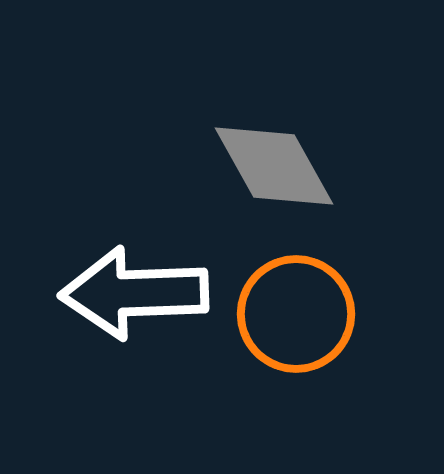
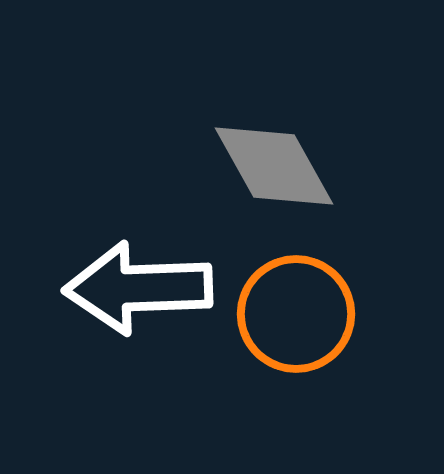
white arrow: moved 4 px right, 5 px up
